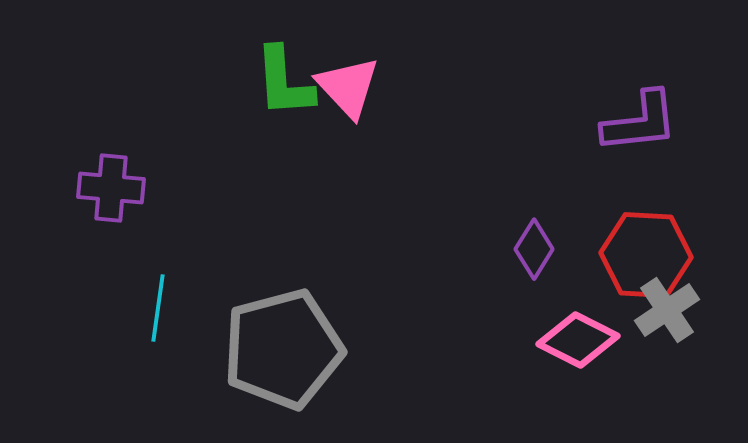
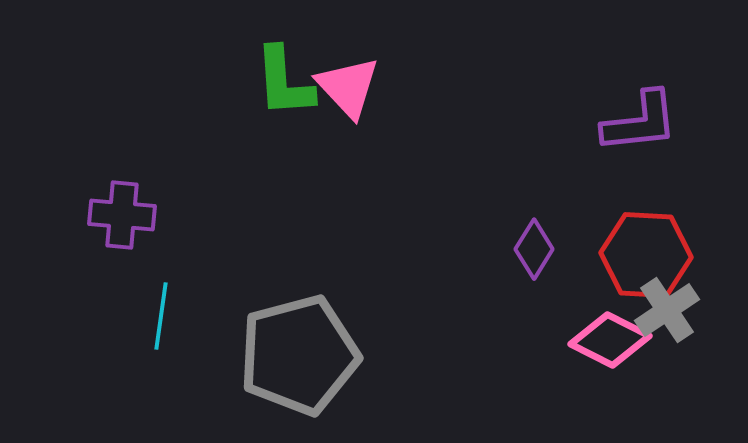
purple cross: moved 11 px right, 27 px down
cyan line: moved 3 px right, 8 px down
pink diamond: moved 32 px right
gray pentagon: moved 16 px right, 6 px down
